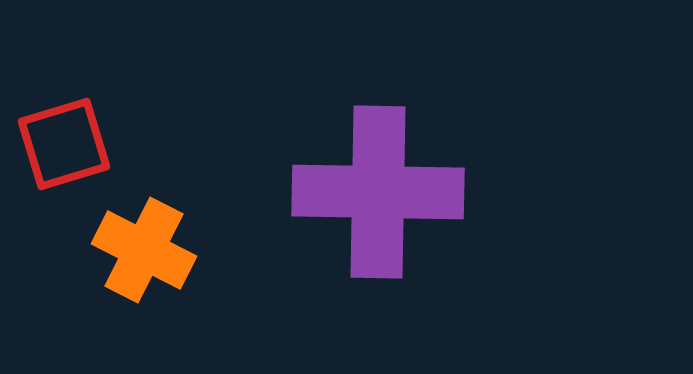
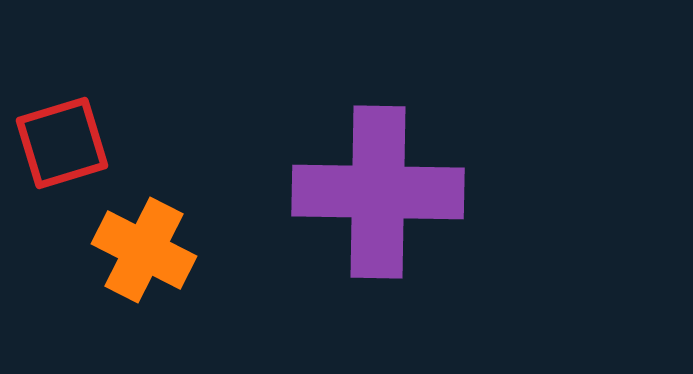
red square: moved 2 px left, 1 px up
